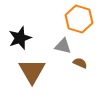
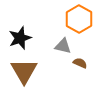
orange hexagon: rotated 12 degrees clockwise
brown triangle: moved 8 px left
